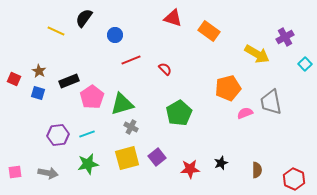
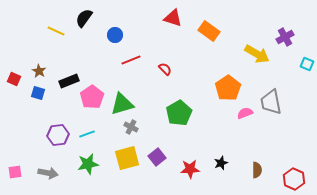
cyan square: moved 2 px right; rotated 24 degrees counterclockwise
orange pentagon: rotated 20 degrees counterclockwise
